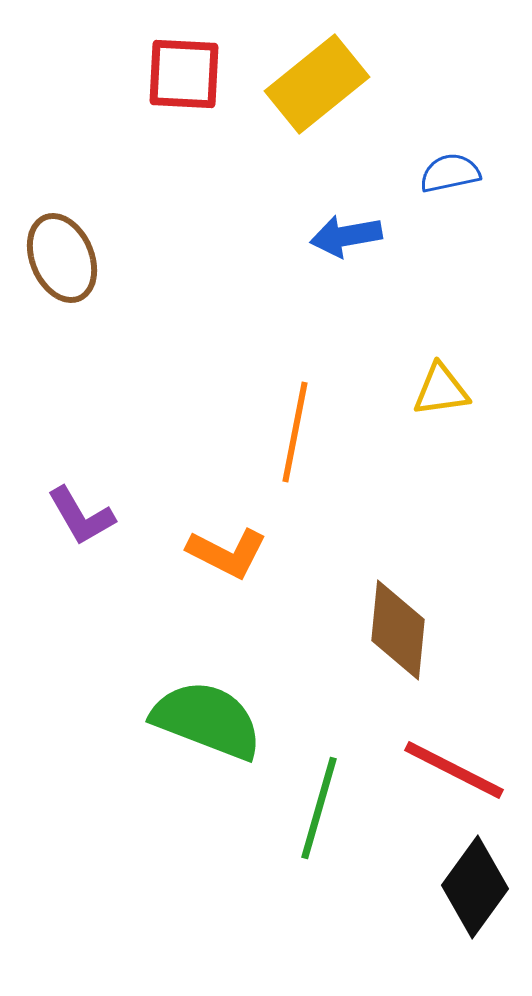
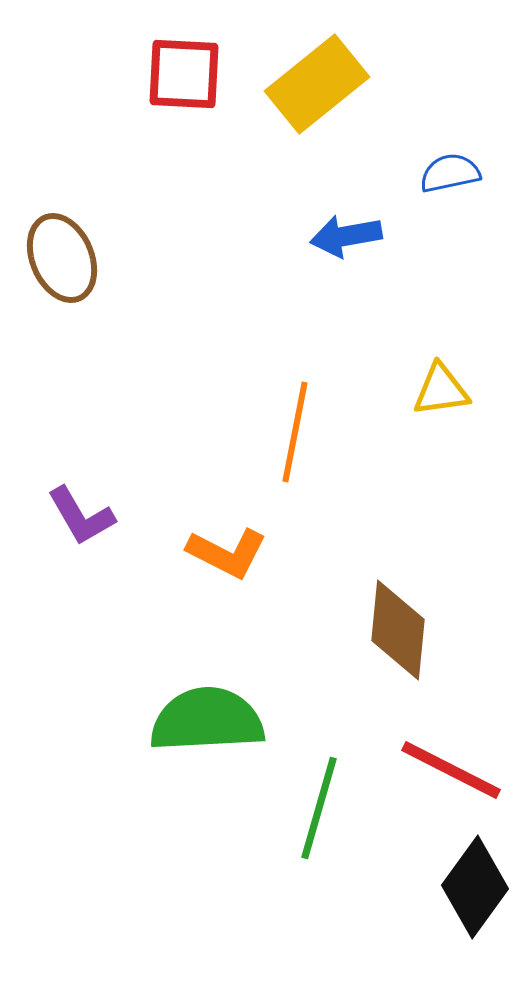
green semicircle: rotated 24 degrees counterclockwise
red line: moved 3 px left
